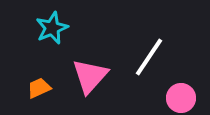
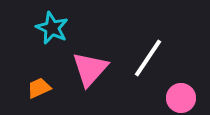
cyan star: rotated 24 degrees counterclockwise
white line: moved 1 px left, 1 px down
pink triangle: moved 7 px up
